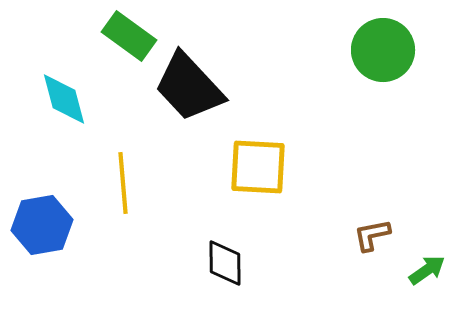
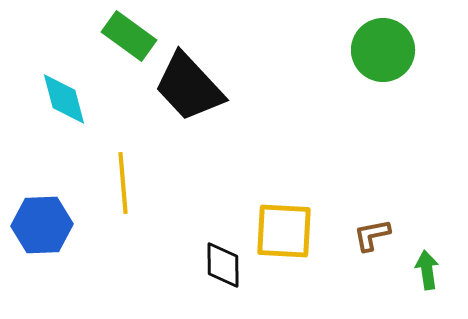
yellow square: moved 26 px right, 64 px down
blue hexagon: rotated 8 degrees clockwise
black diamond: moved 2 px left, 2 px down
green arrow: rotated 63 degrees counterclockwise
